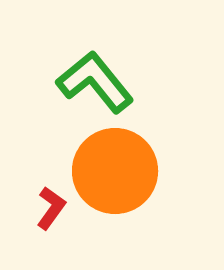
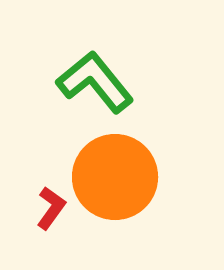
orange circle: moved 6 px down
